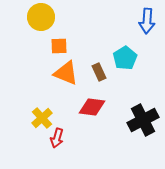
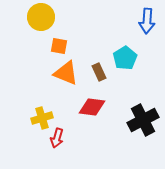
orange square: rotated 12 degrees clockwise
yellow cross: rotated 25 degrees clockwise
